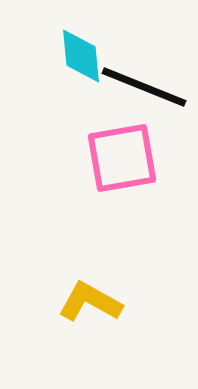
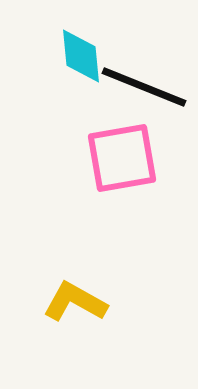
yellow L-shape: moved 15 px left
